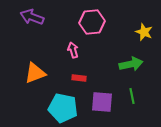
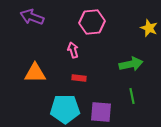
yellow star: moved 5 px right, 4 px up
orange triangle: rotated 20 degrees clockwise
purple square: moved 1 px left, 10 px down
cyan pentagon: moved 2 px right, 1 px down; rotated 12 degrees counterclockwise
